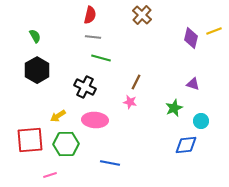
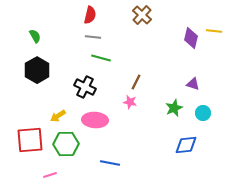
yellow line: rotated 28 degrees clockwise
cyan circle: moved 2 px right, 8 px up
